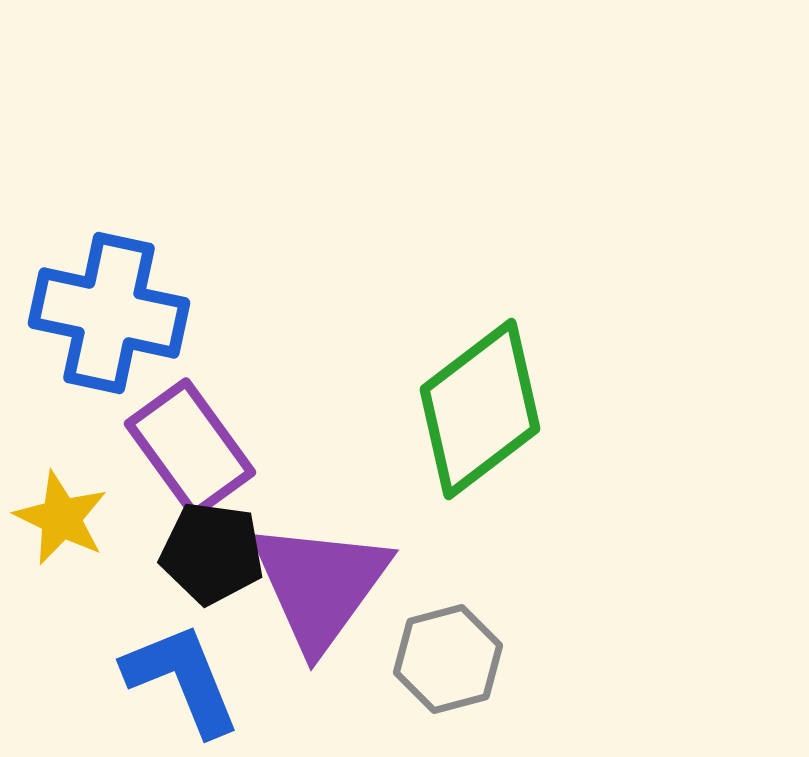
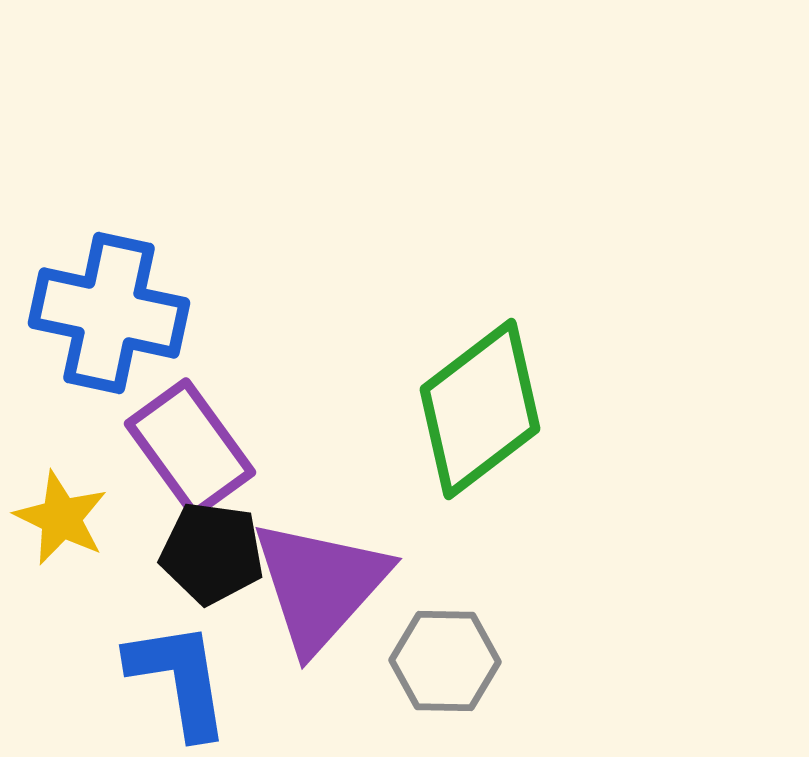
purple triangle: rotated 6 degrees clockwise
gray hexagon: moved 3 px left, 2 px down; rotated 16 degrees clockwise
blue L-shape: moved 3 px left; rotated 13 degrees clockwise
